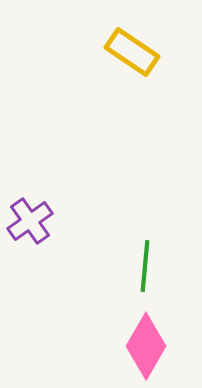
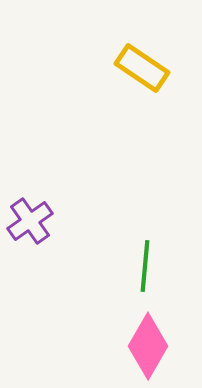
yellow rectangle: moved 10 px right, 16 px down
pink diamond: moved 2 px right
